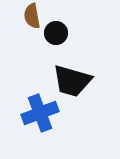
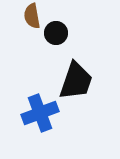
black trapezoid: moved 4 px right; rotated 87 degrees counterclockwise
